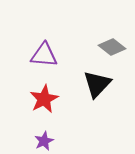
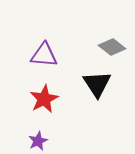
black triangle: rotated 16 degrees counterclockwise
purple star: moved 6 px left
